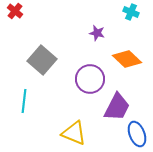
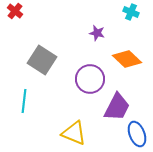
gray square: rotated 8 degrees counterclockwise
